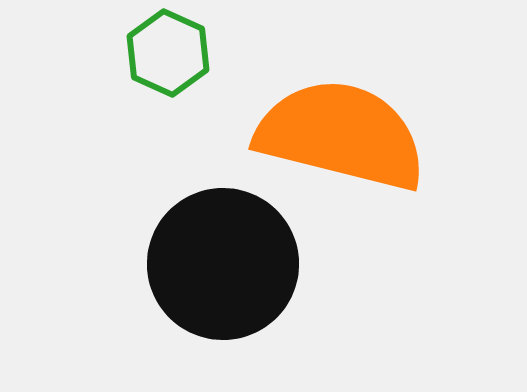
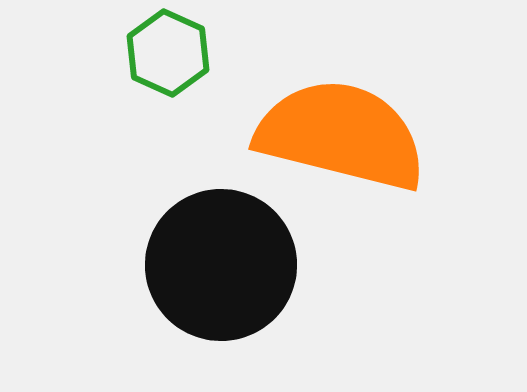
black circle: moved 2 px left, 1 px down
